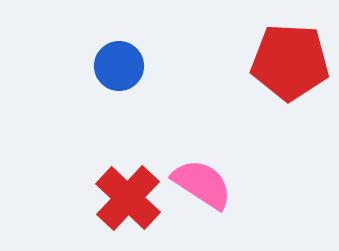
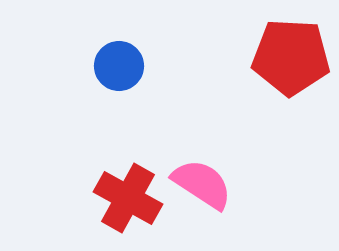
red pentagon: moved 1 px right, 5 px up
red cross: rotated 14 degrees counterclockwise
